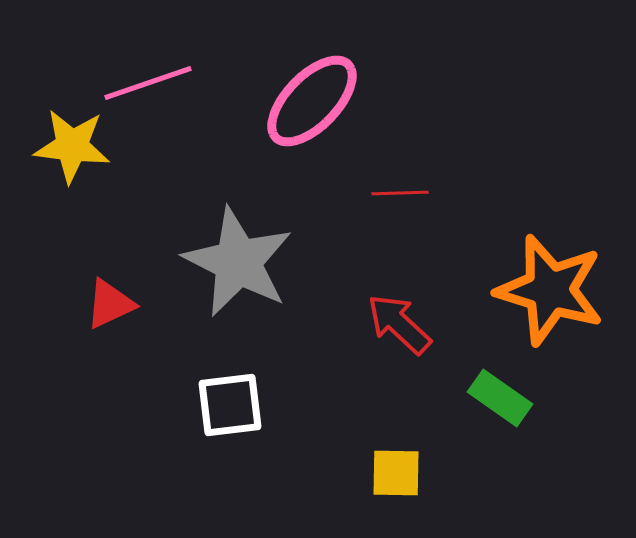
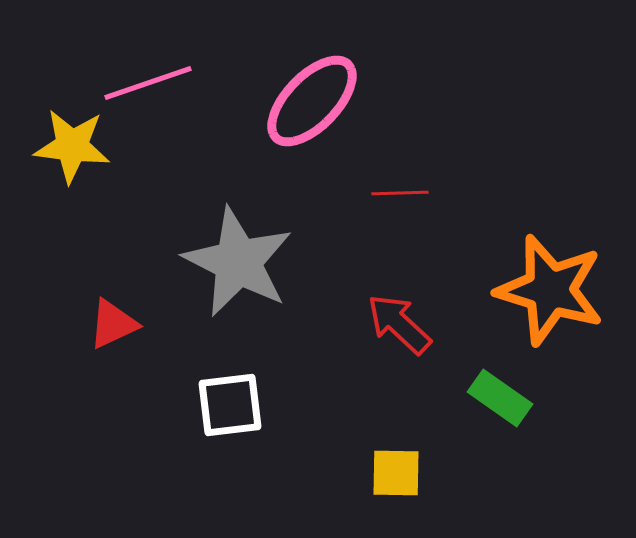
red triangle: moved 3 px right, 20 px down
